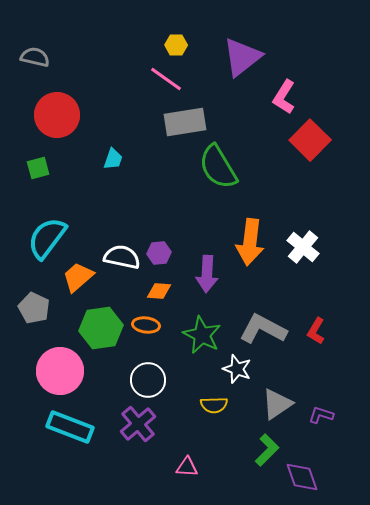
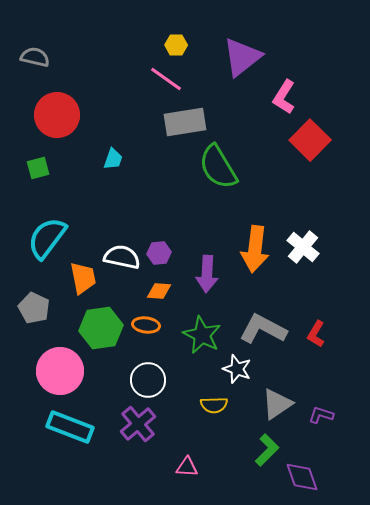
orange arrow: moved 5 px right, 7 px down
orange trapezoid: moved 5 px right, 1 px down; rotated 120 degrees clockwise
red L-shape: moved 3 px down
